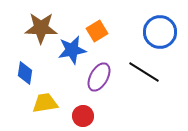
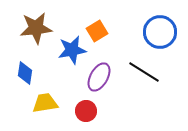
brown star: moved 5 px left; rotated 8 degrees counterclockwise
red circle: moved 3 px right, 5 px up
